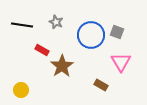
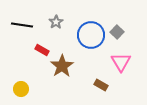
gray star: rotated 16 degrees clockwise
gray square: rotated 24 degrees clockwise
yellow circle: moved 1 px up
